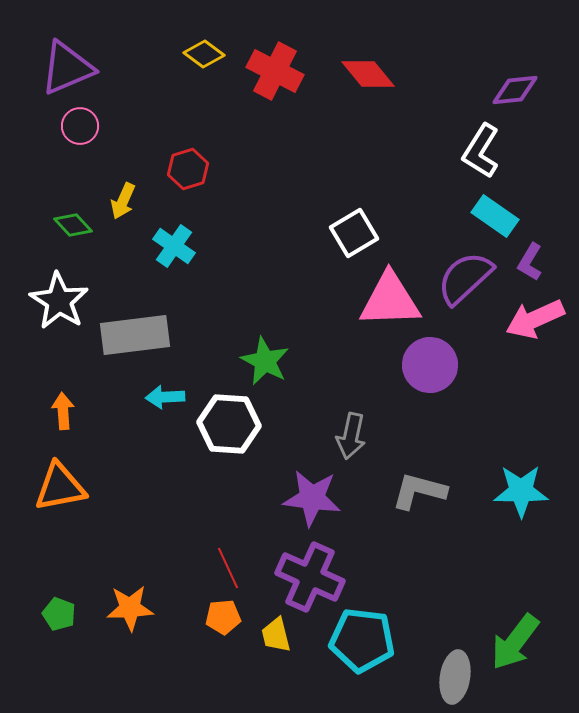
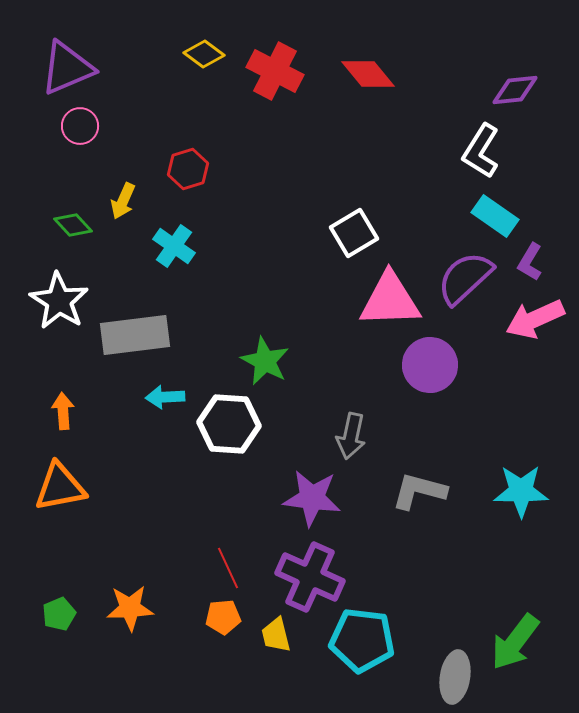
green pentagon: rotated 28 degrees clockwise
